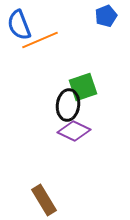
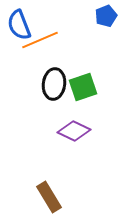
black ellipse: moved 14 px left, 21 px up
brown rectangle: moved 5 px right, 3 px up
